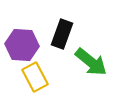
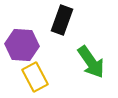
black rectangle: moved 14 px up
green arrow: rotated 16 degrees clockwise
